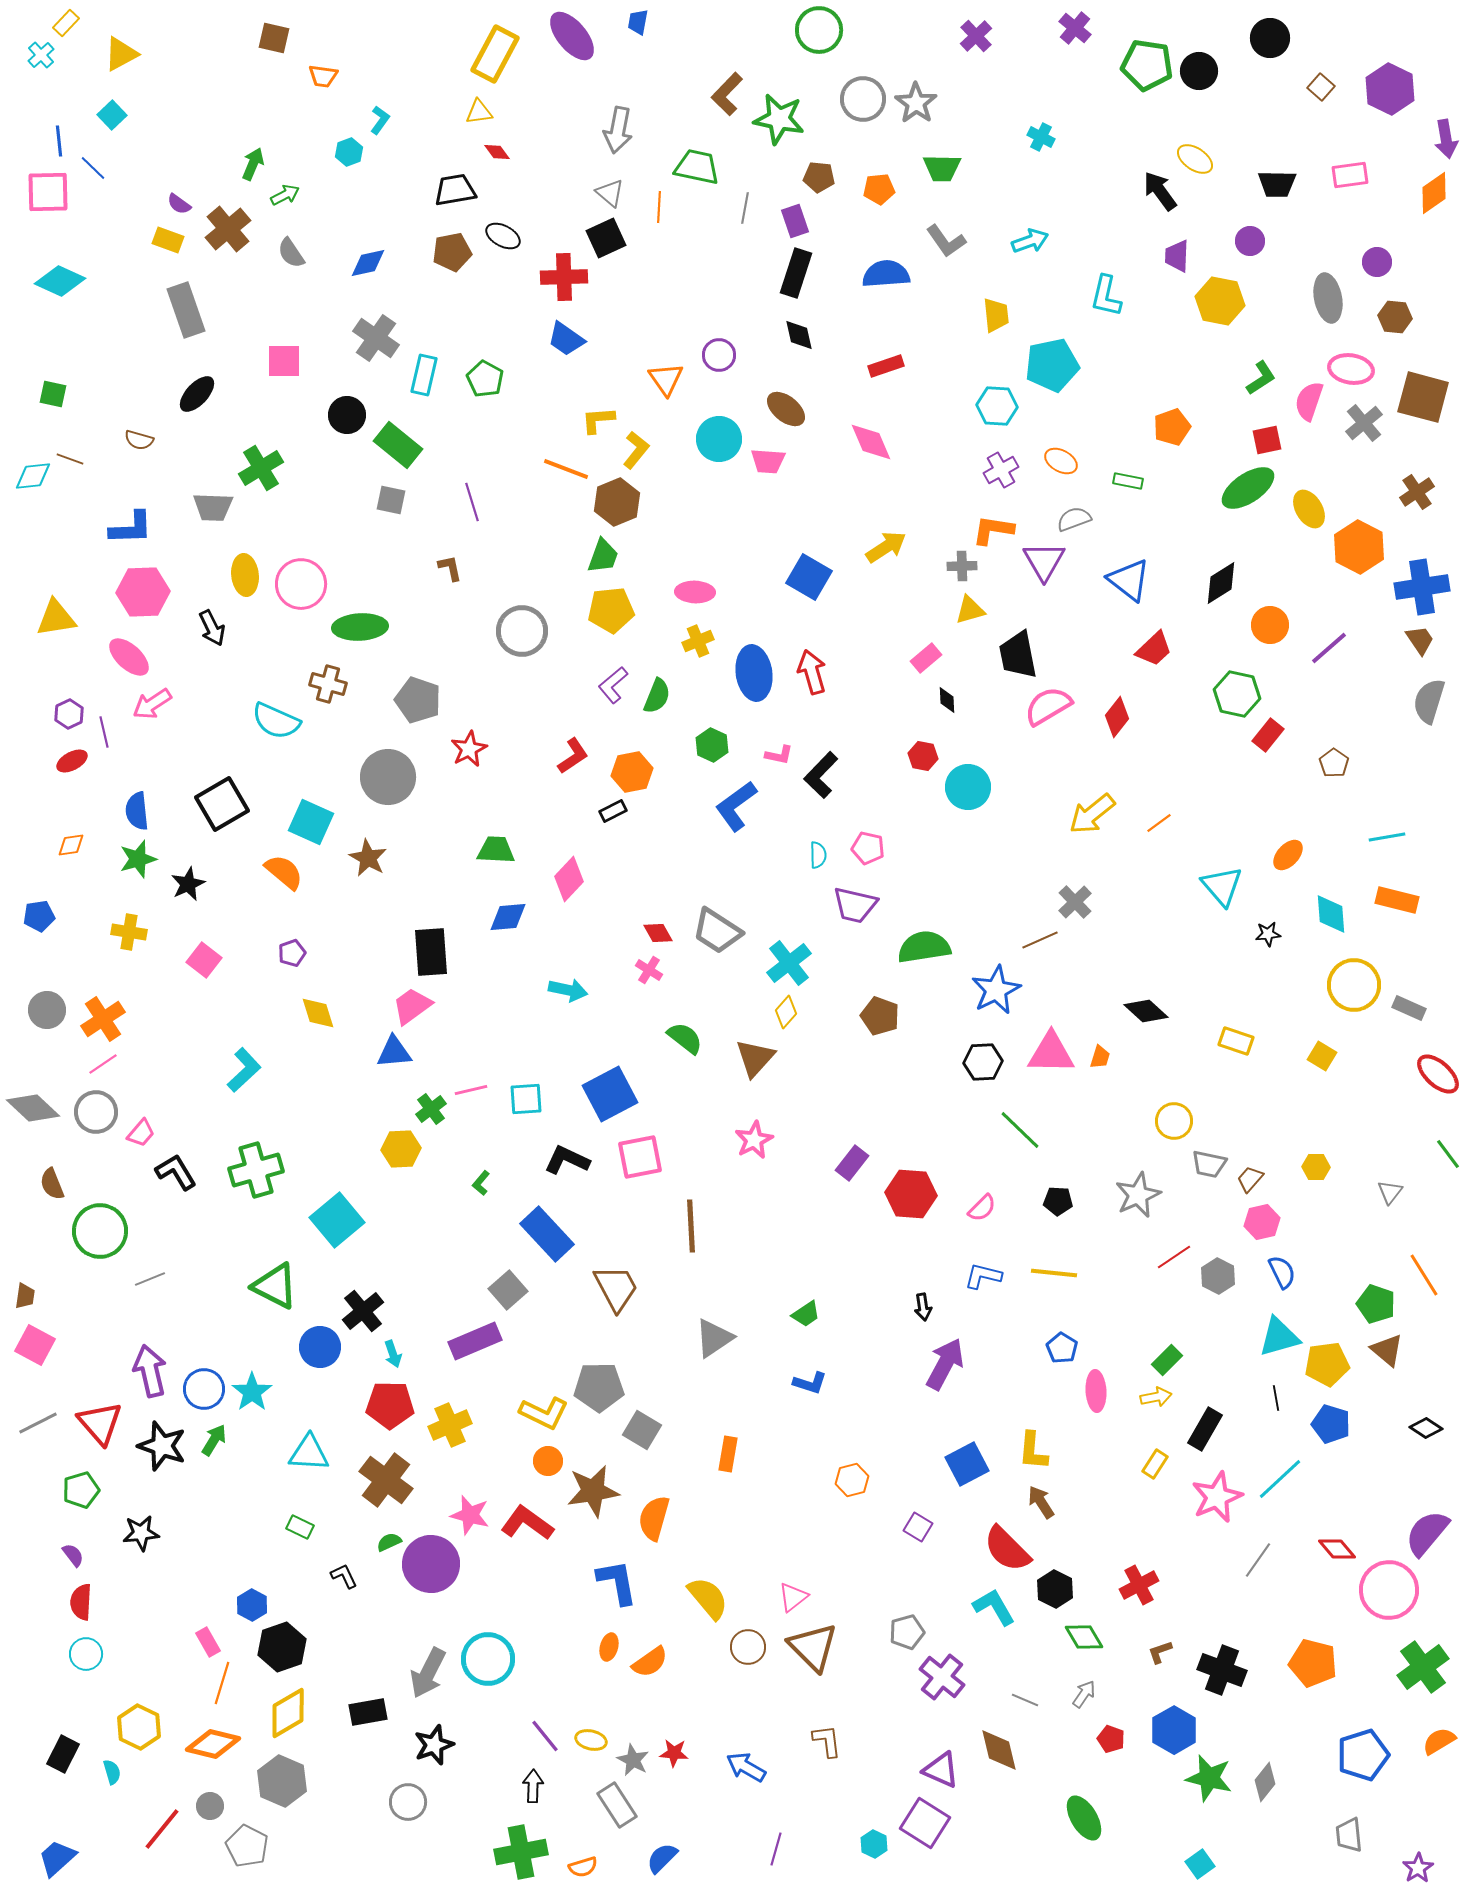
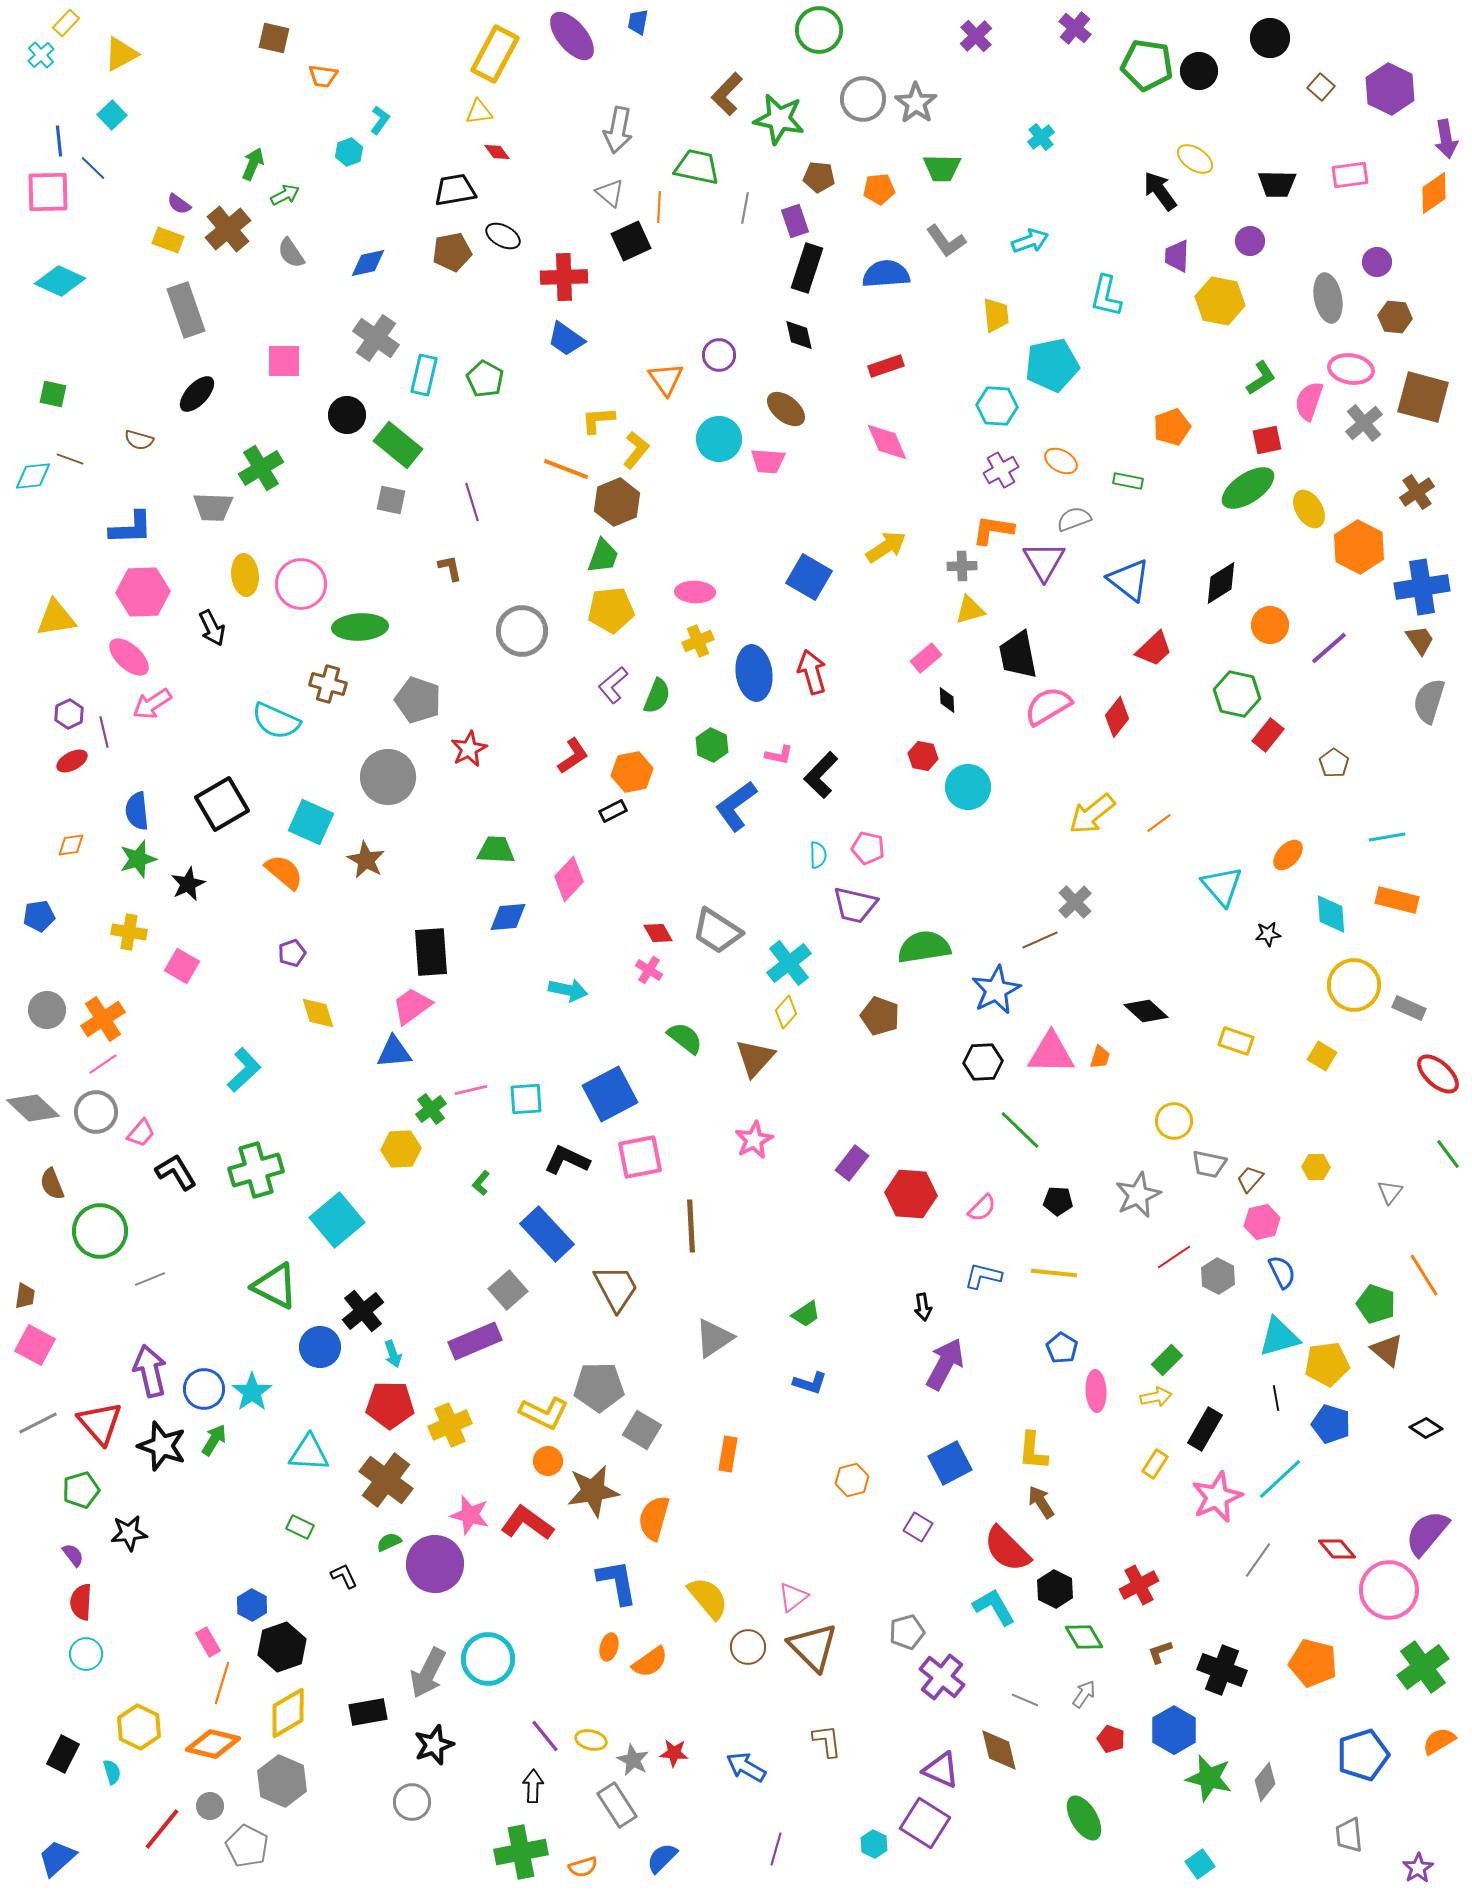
cyan cross at (1041, 137): rotated 24 degrees clockwise
black square at (606, 238): moved 25 px right, 3 px down
black rectangle at (796, 273): moved 11 px right, 5 px up
pink diamond at (871, 442): moved 16 px right
brown star at (368, 858): moved 2 px left, 2 px down
pink square at (204, 960): moved 22 px left, 6 px down; rotated 8 degrees counterclockwise
blue square at (967, 1464): moved 17 px left, 1 px up
black star at (141, 1533): moved 12 px left
purple circle at (431, 1564): moved 4 px right
gray circle at (408, 1802): moved 4 px right
